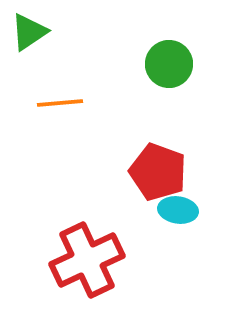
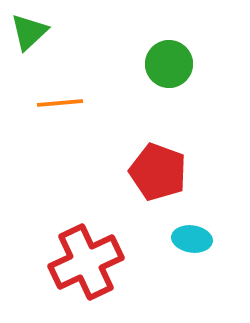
green triangle: rotated 9 degrees counterclockwise
cyan ellipse: moved 14 px right, 29 px down
red cross: moved 1 px left, 2 px down
